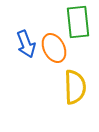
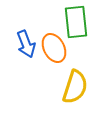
green rectangle: moved 2 px left
yellow semicircle: rotated 20 degrees clockwise
